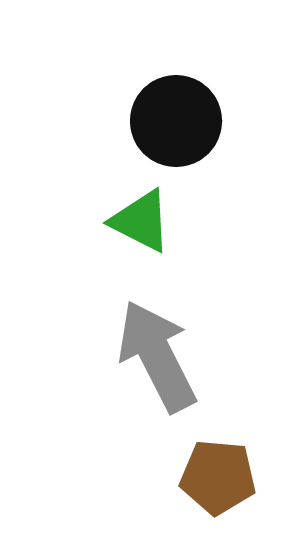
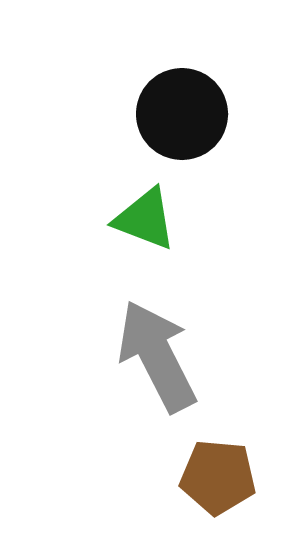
black circle: moved 6 px right, 7 px up
green triangle: moved 4 px right, 2 px up; rotated 6 degrees counterclockwise
